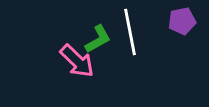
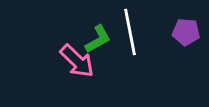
purple pentagon: moved 4 px right, 11 px down; rotated 16 degrees clockwise
